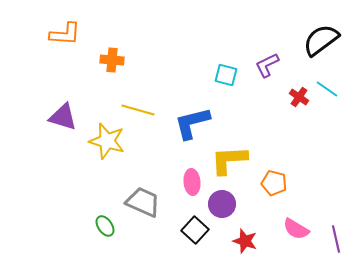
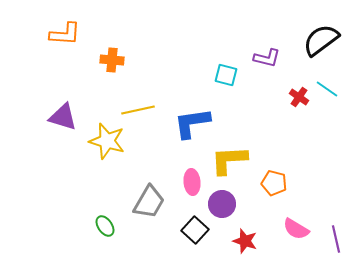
purple L-shape: moved 7 px up; rotated 140 degrees counterclockwise
yellow line: rotated 28 degrees counterclockwise
blue L-shape: rotated 6 degrees clockwise
gray trapezoid: moved 6 px right; rotated 96 degrees clockwise
